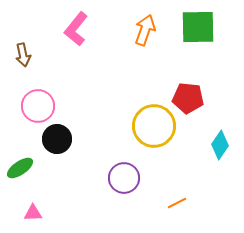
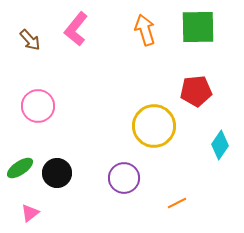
orange arrow: rotated 36 degrees counterclockwise
brown arrow: moved 7 px right, 15 px up; rotated 30 degrees counterclockwise
red pentagon: moved 8 px right, 7 px up; rotated 12 degrees counterclockwise
black circle: moved 34 px down
pink triangle: moved 3 px left; rotated 36 degrees counterclockwise
